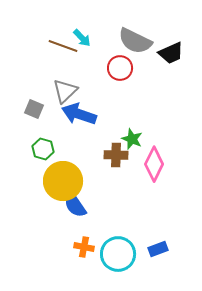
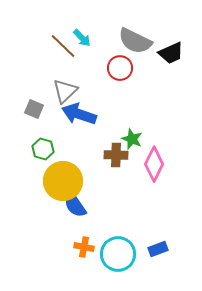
brown line: rotated 24 degrees clockwise
